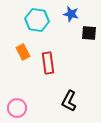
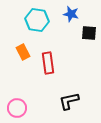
black L-shape: rotated 50 degrees clockwise
